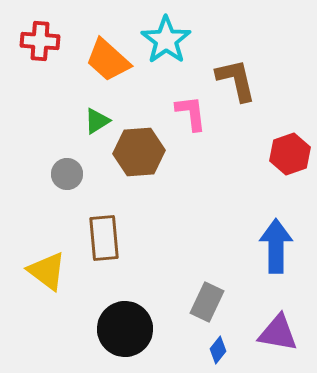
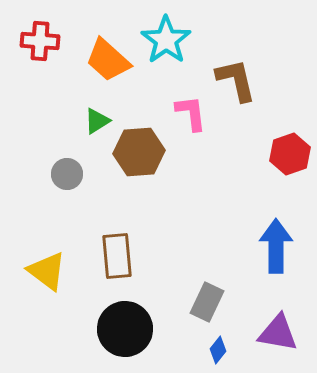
brown rectangle: moved 13 px right, 18 px down
